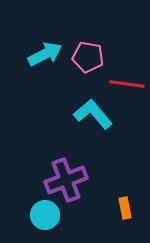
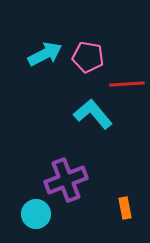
red line: rotated 12 degrees counterclockwise
cyan circle: moved 9 px left, 1 px up
